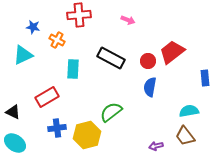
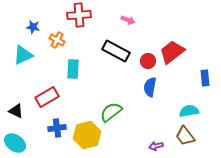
black rectangle: moved 5 px right, 7 px up
black triangle: moved 3 px right, 1 px up
